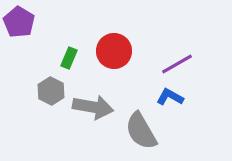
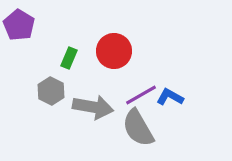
purple pentagon: moved 3 px down
purple line: moved 36 px left, 31 px down
gray semicircle: moved 3 px left, 3 px up
